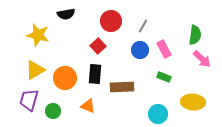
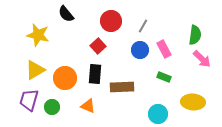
black semicircle: rotated 60 degrees clockwise
green circle: moved 1 px left, 4 px up
